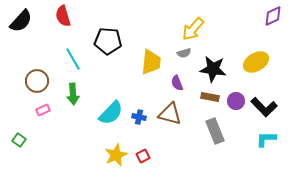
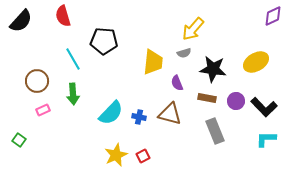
black pentagon: moved 4 px left
yellow trapezoid: moved 2 px right
brown rectangle: moved 3 px left, 1 px down
